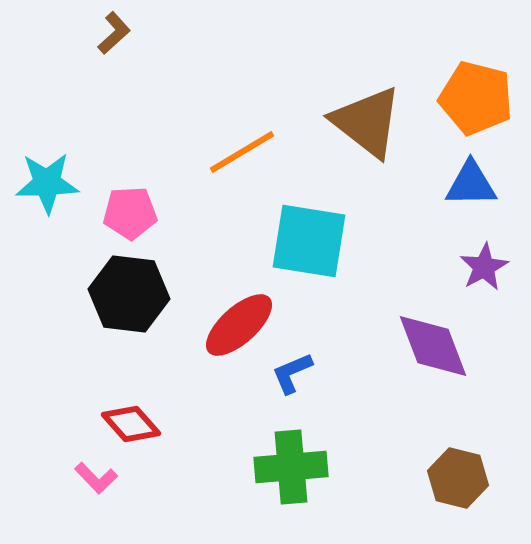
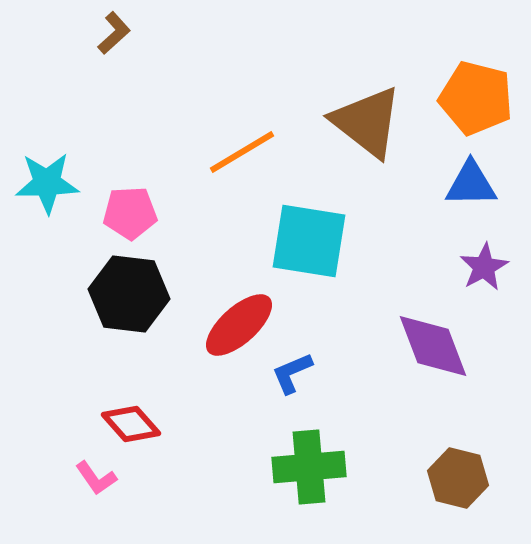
green cross: moved 18 px right
pink L-shape: rotated 9 degrees clockwise
